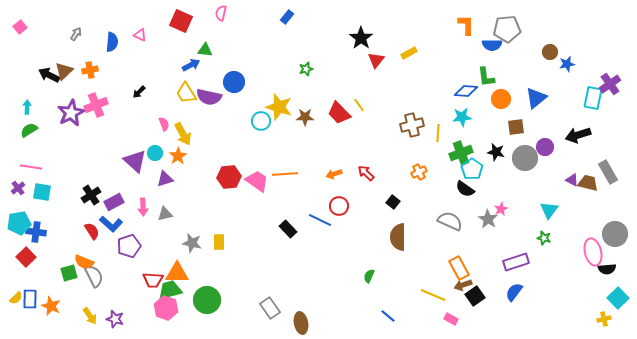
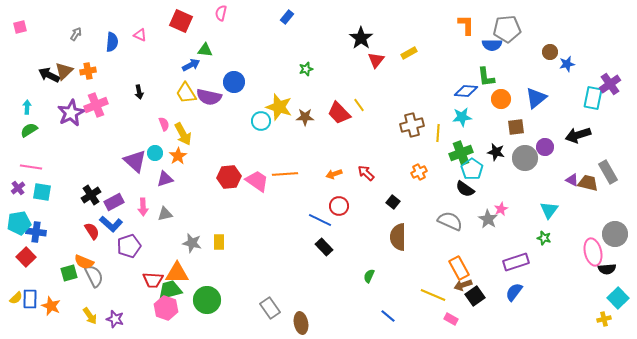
pink square at (20, 27): rotated 24 degrees clockwise
orange cross at (90, 70): moved 2 px left, 1 px down
black arrow at (139, 92): rotated 56 degrees counterclockwise
black rectangle at (288, 229): moved 36 px right, 18 px down
